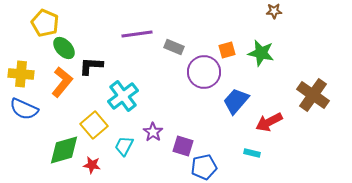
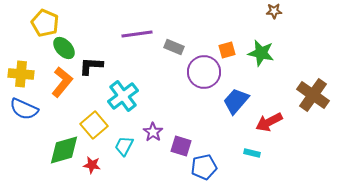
purple square: moved 2 px left
